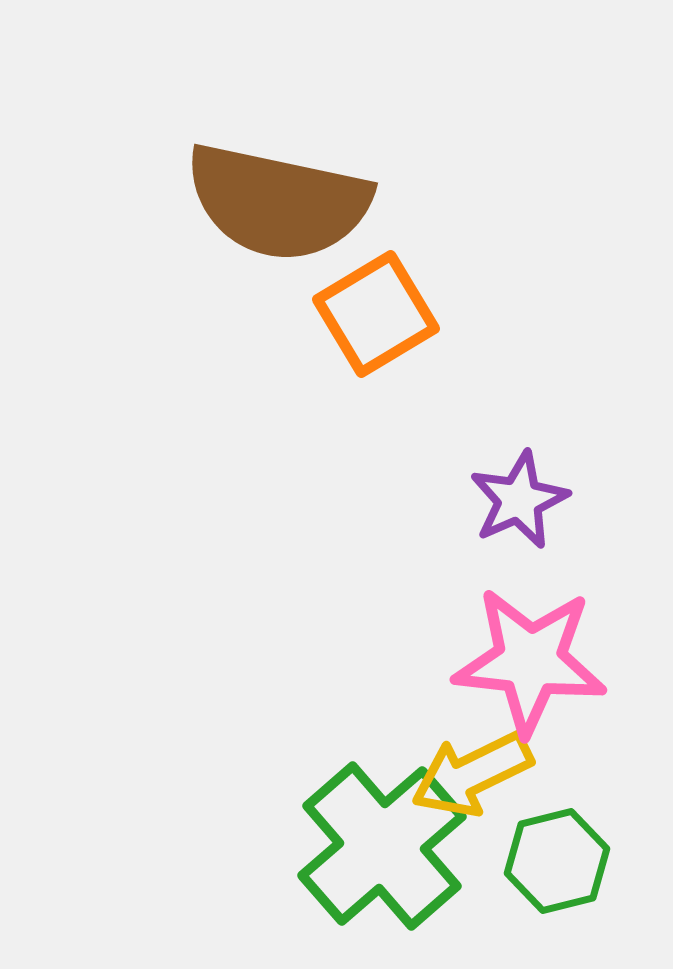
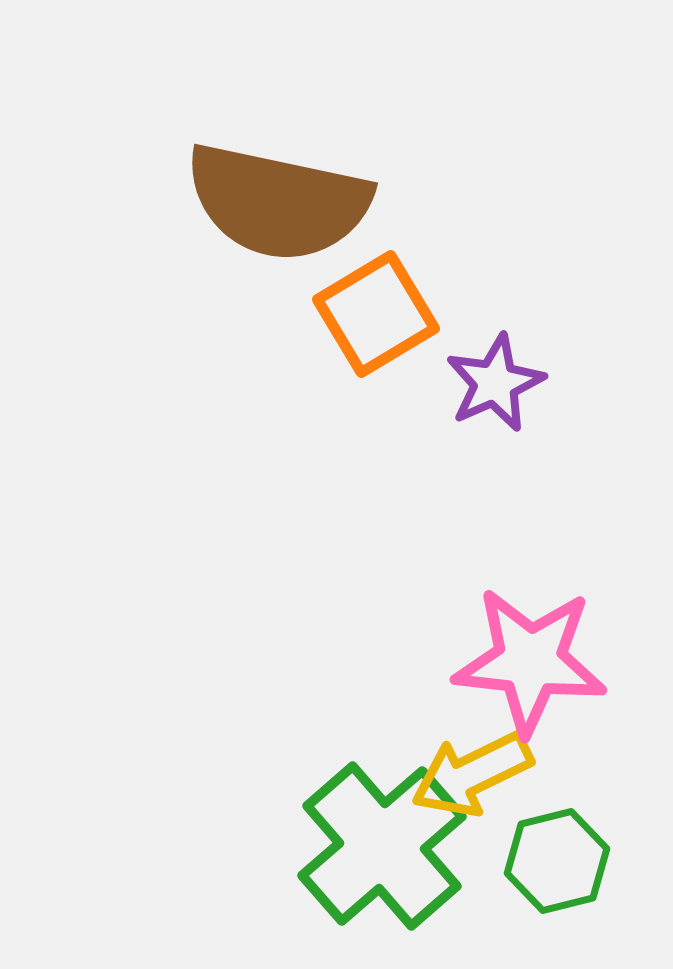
purple star: moved 24 px left, 117 px up
